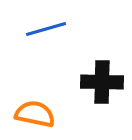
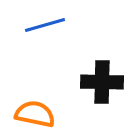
blue line: moved 1 px left, 4 px up
